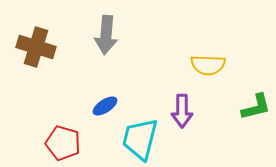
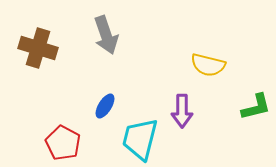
gray arrow: rotated 24 degrees counterclockwise
brown cross: moved 2 px right, 1 px down
yellow semicircle: rotated 12 degrees clockwise
blue ellipse: rotated 25 degrees counterclockwise
red pentagon: rotated 12 degrees clockwise
